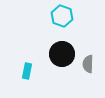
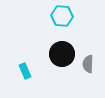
cyan hexagon: rotated 15 degrees counterclockwise
cyan rectangle: moved 2 px left; rotated 35 degrees counterclockwise
